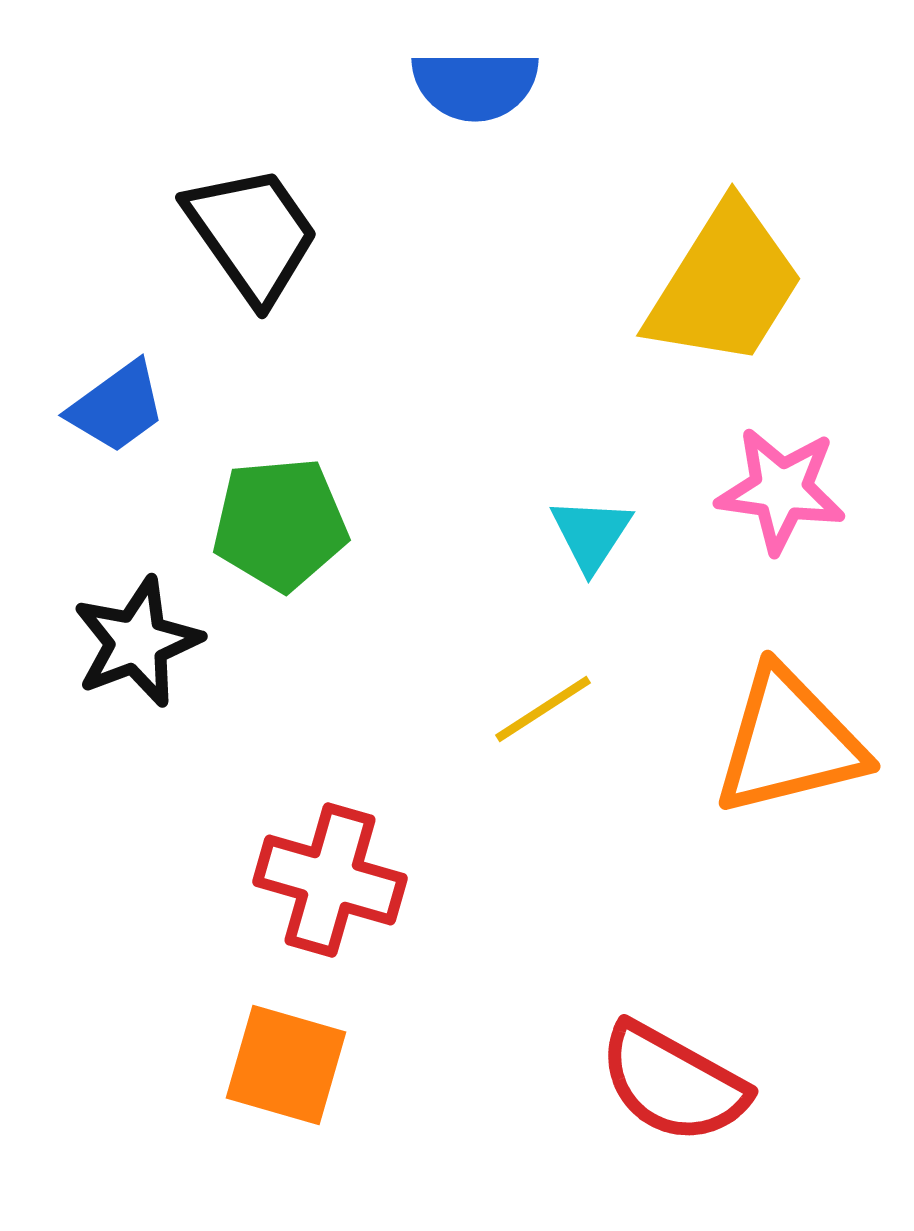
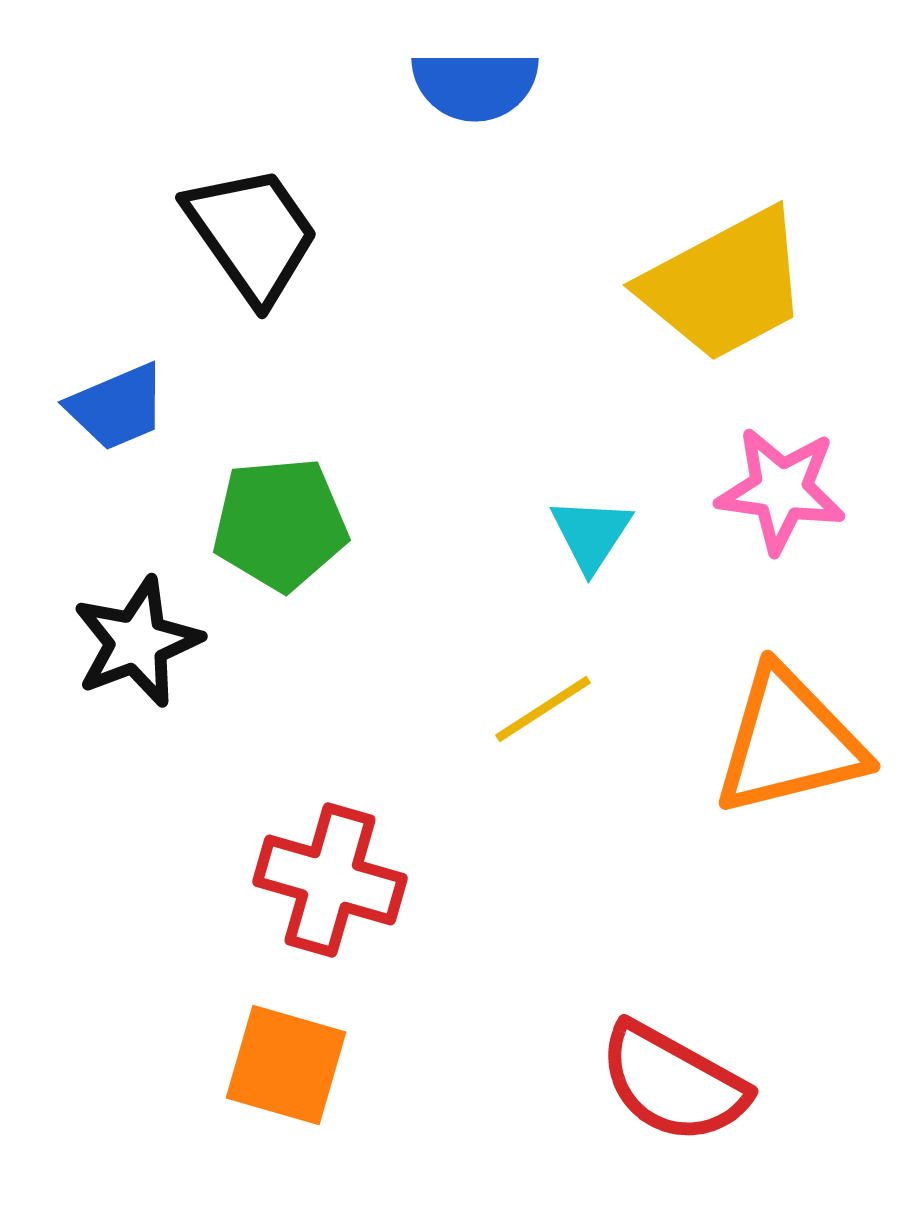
yellow trapezoid: rotated 30 degrees clockwise
blue trapezoid: rotated 13 degrees clockwise
